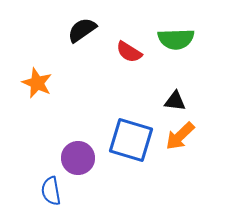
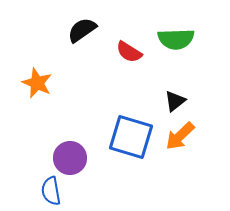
black triangle: rotated 45 degrees counterclockwise
blue square: moved 3 px up
purple circle: moved 8 px left
